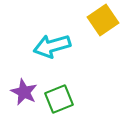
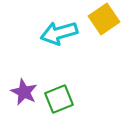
yellow square: moved 1 px right, 1 px up
cyan arrow: moved 7 px right, 13 px up
